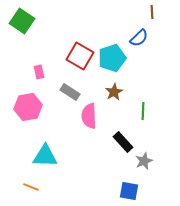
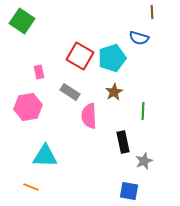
blue semicircle: rotated 60 degrees clockwise
black rectangle: rotated 30 degrees clockwise
